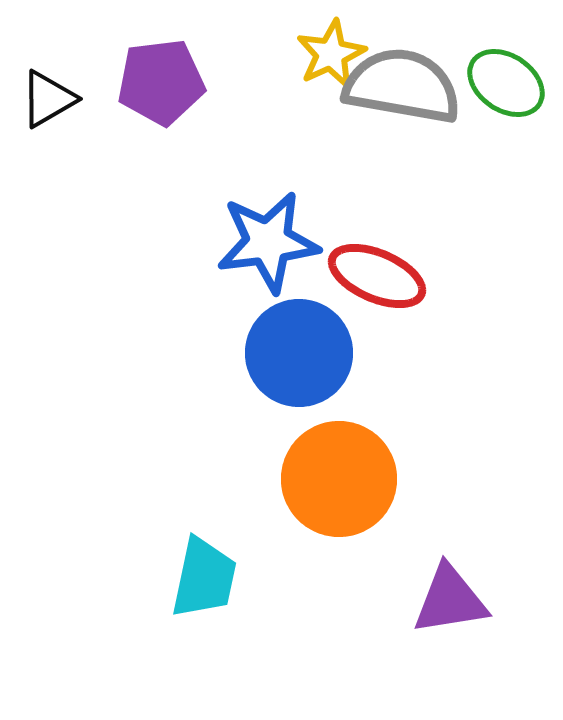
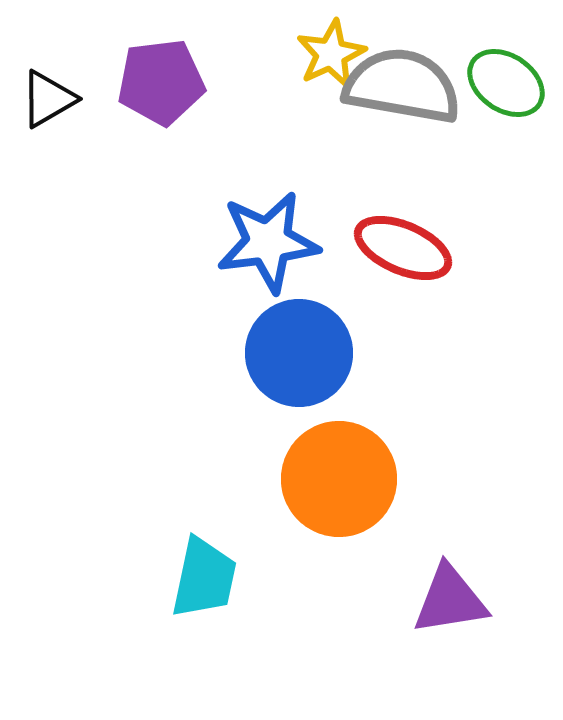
red ellipse: moved 26 px right, 28 px up
